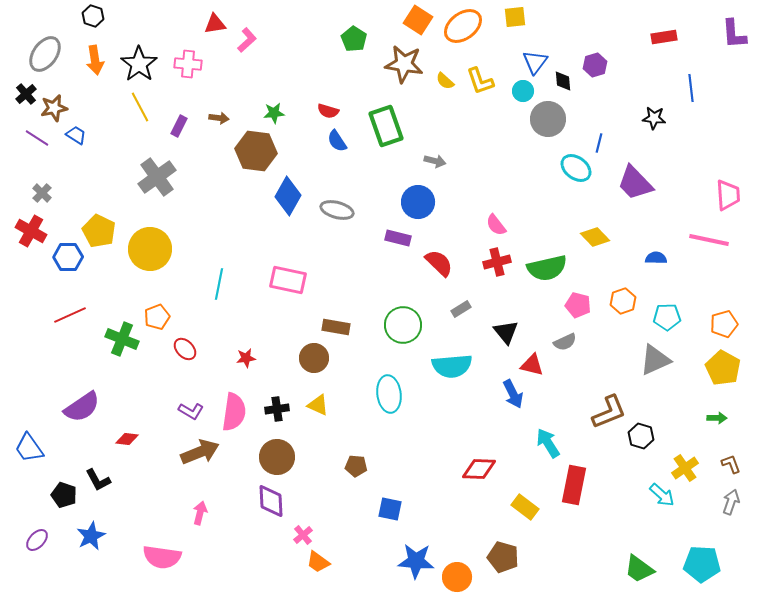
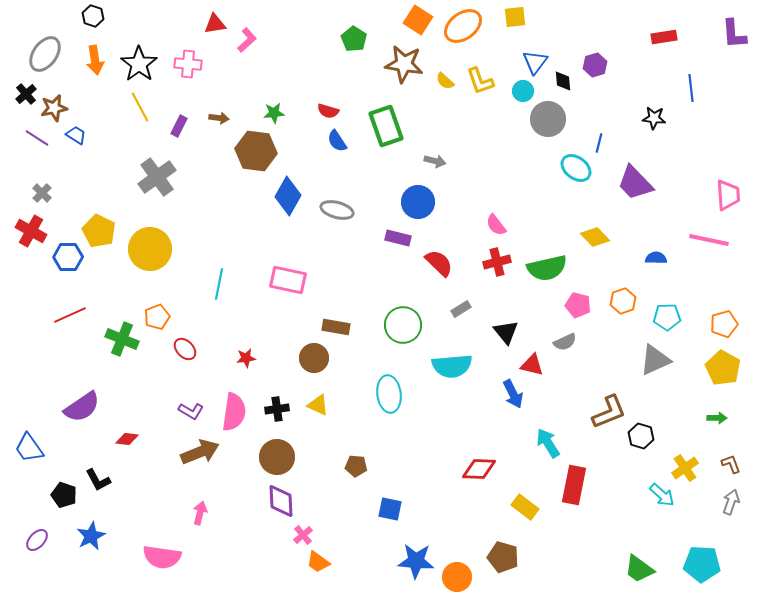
purple diamond at (271, 501): moved 10 px right
